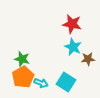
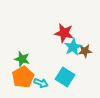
red star: moved 8 px left, 9 px down
cyan star: rotated 18 degrees clockwise
brown star: moved 3 px left, 8 px up
cyan square: moved 1 px left, 5 px up
